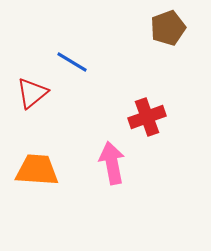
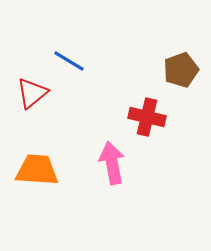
brown pentagon: moved 13 px right, 42 px down
blue line: moved 3 px left, 1 px up
red cross: rotated 33 degrees clockwise
